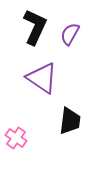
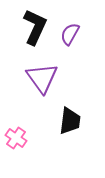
purple triangle: rotated 20 degrees clockwise
